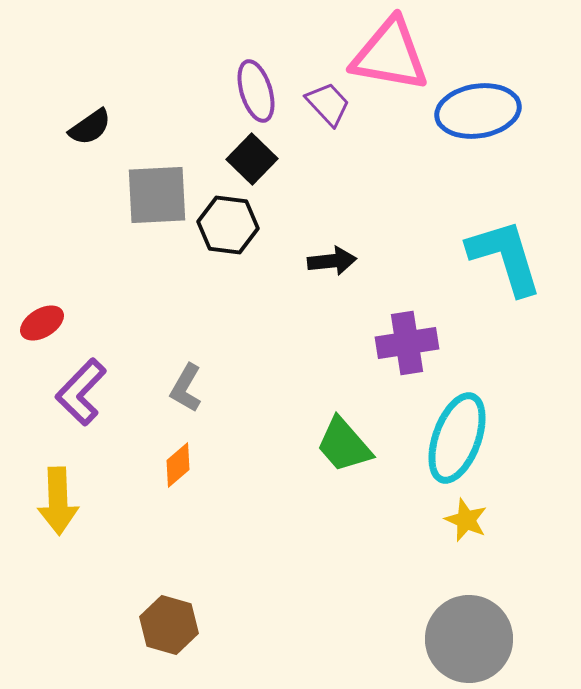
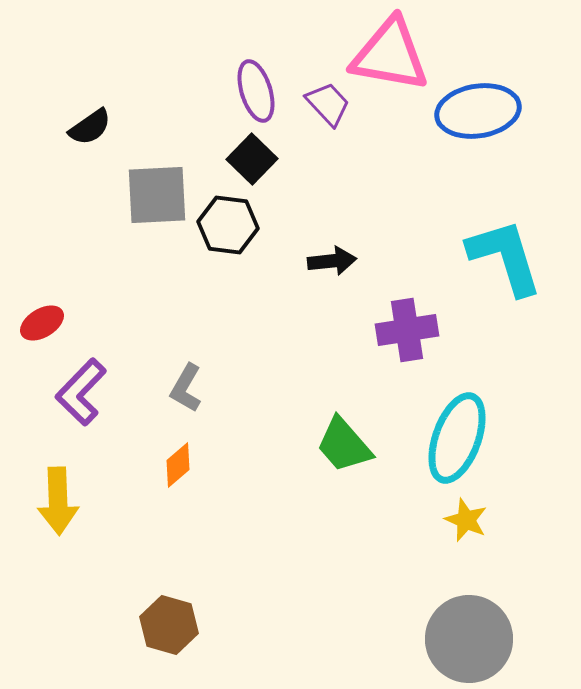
purple cross: moved 13 px up
